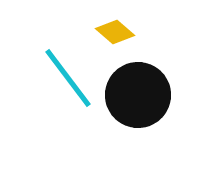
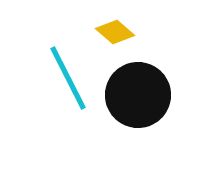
cyan line: rotated 10 degrees clockwise
